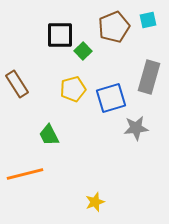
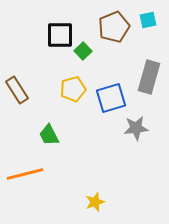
brown rectangle: moved 6 px down
